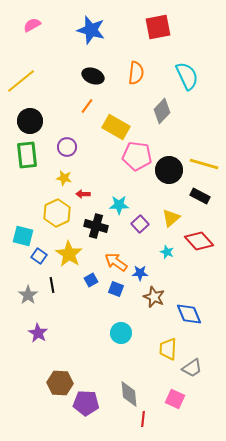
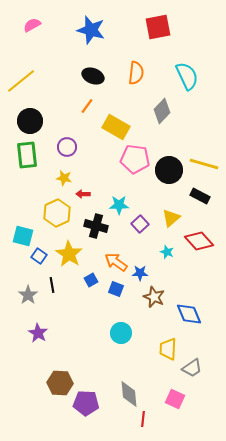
pink pentagon at (137, 156): moved 2 px left, 3 px down
